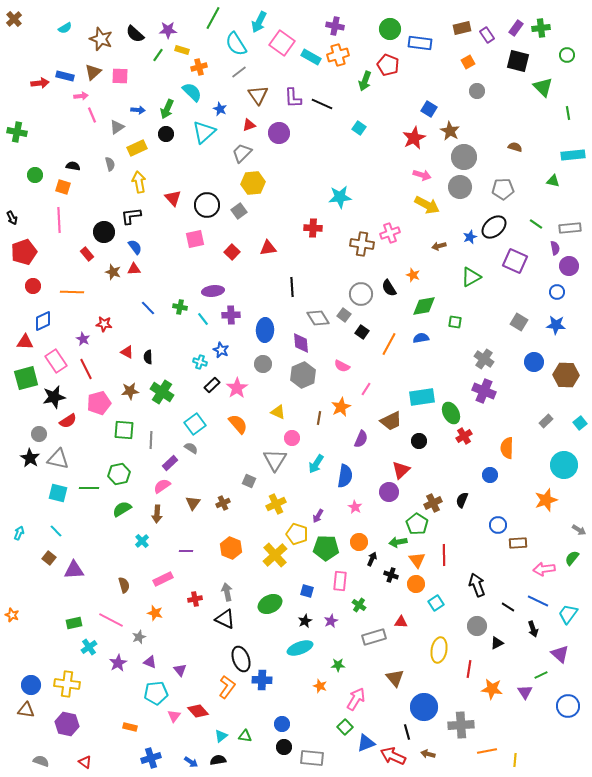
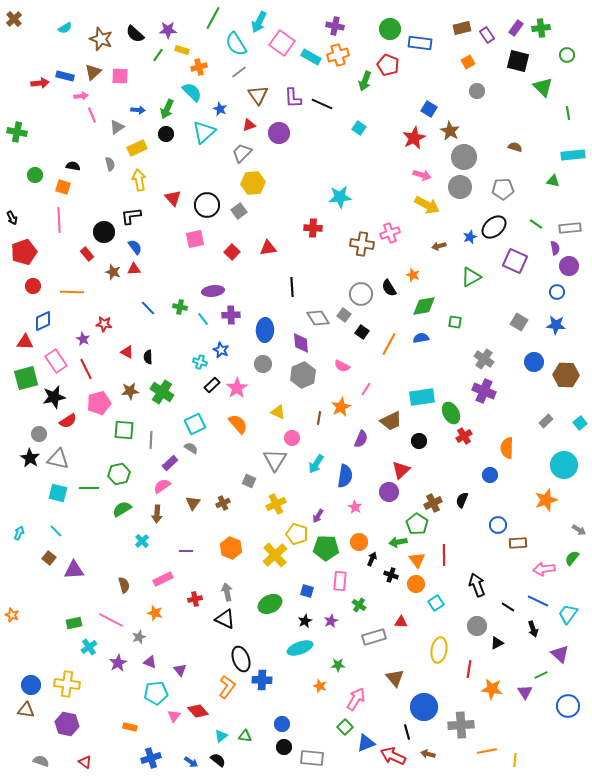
yellow arrow at (139, 182): moved 2 px up
cyan square at (195, 424): rotated 10 degrees clockwise
black semicircle at (218, 760): rotated 49 degrees clockwise
